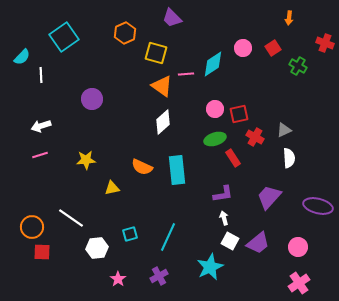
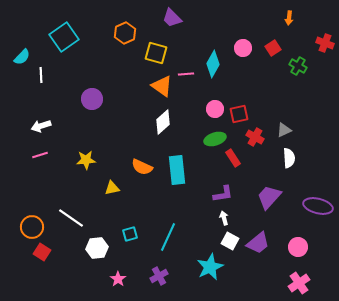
cyan diamond at (213, 64): rotated 28 degrees counterclockwise
red square at (42, 252): rotated 30 degrees clockwise
